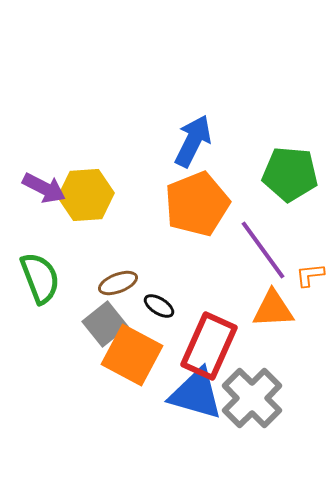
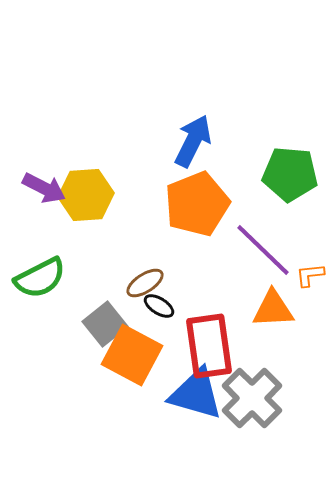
purple line: rotated 10 degrees counterclockwise
green semicircle: rotated 84 degrees clockwise
brown ellipse: moved 27 px right; rotated 12 degrees counterclockwise
red rectangle: rotated 32 degrees counterclockwise
